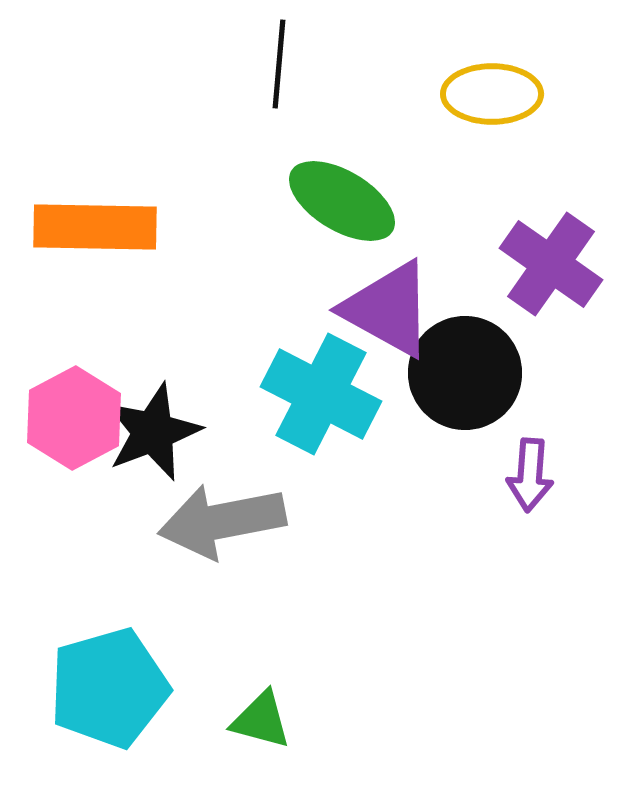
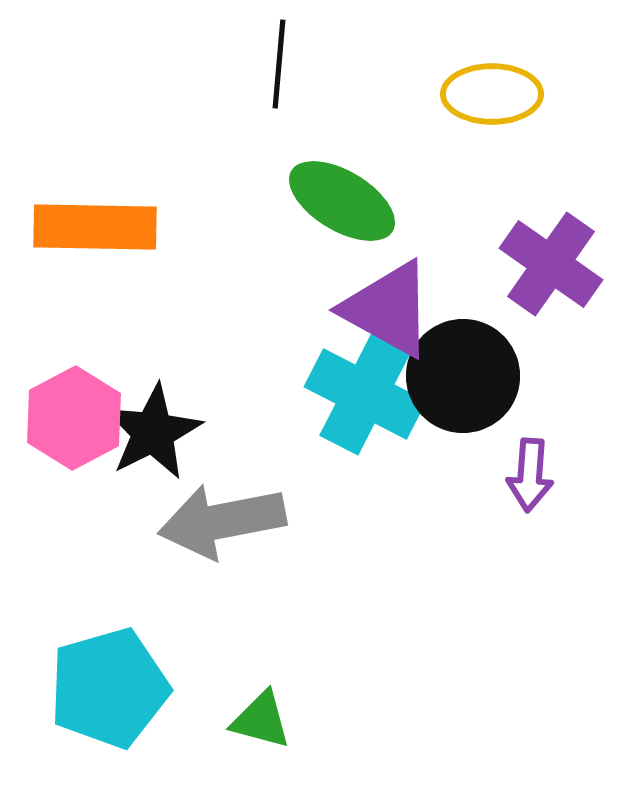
black circle: moved 2 px left, 3 px down
cyan cross: moved 44 px right
black star: rotated 6 degrees counterclockwise
